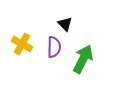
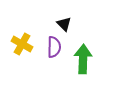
black triangle: moved 1 px left
green arrow: rotated 24 degrees counterclockwise
